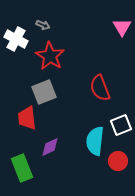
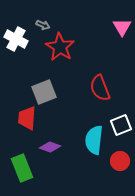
red star: moved 10 px right, 9 px up
red trapezoid: rotated 10 degrees clockwise
cyan semicircle: moved 1 px left, 1 px up
purple diamond: rotated 45 degrees clockwise
red circle: moved 2 px right
